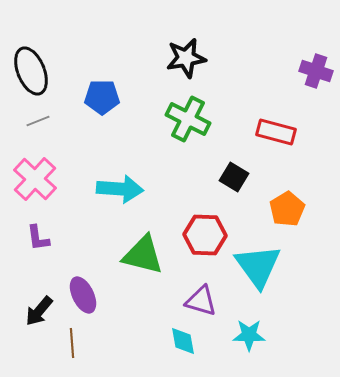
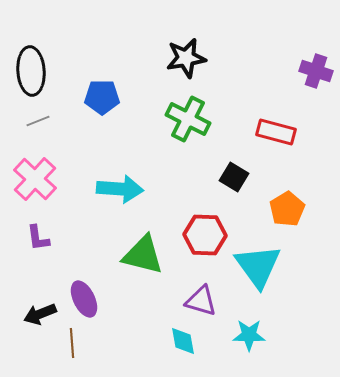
black ellipse: rotated 18 degrees clockwise
purple ellipse: moved 1 px right, 4 px down
black arrow: moved 1 px right, 3 px down; rotated 28 degrees clockwise
